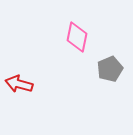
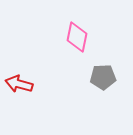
gray pentagon: moved 7 px left, 8 px down; rotated 20 degrees clockwise
